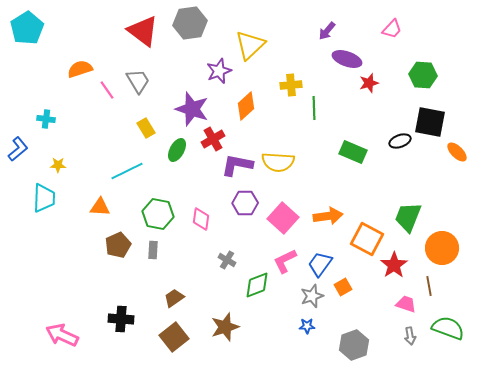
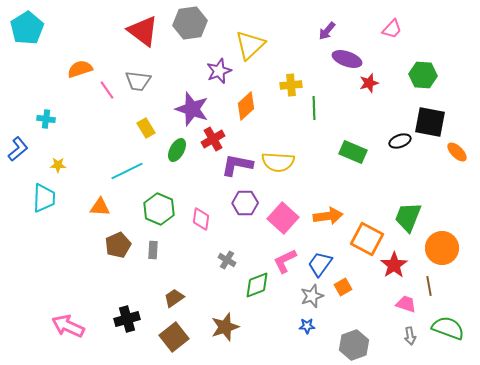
gray trapezoid at (138, 81): rotated 128 degrees clockwise
green hexagon at (158, 214): moved 1 px right, 5 px up; rotated 12 degrees clockwise
black cross at (121, 319): moved 6 px right; rotated 20 degrees counterclockwise
pink arrow at (62, 335): moved 6 px right, 9 px up
